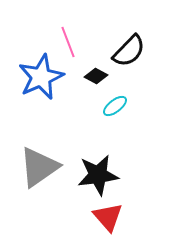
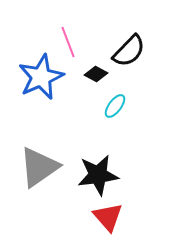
black diamond: moved 2 px up
cyan ellipse: rotated 15 degrees counterclockwise
